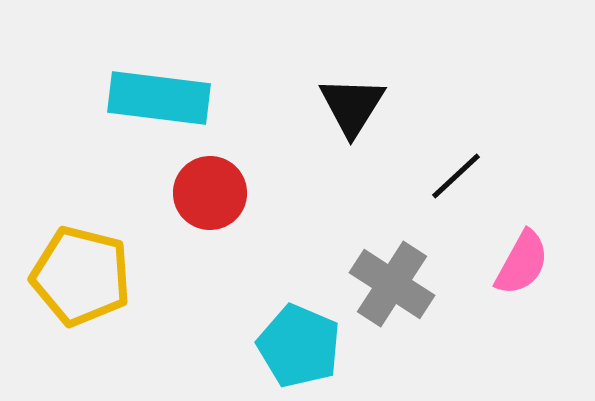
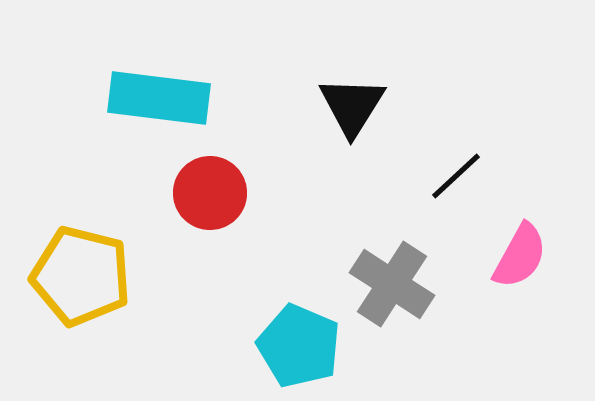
pink semicircle: moved 2 px left, 7 px up
